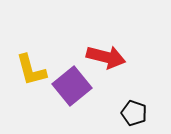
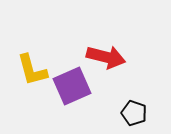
yellow L-shape: moved 1 px right
purple square: rotated 15 degrees clockwise
